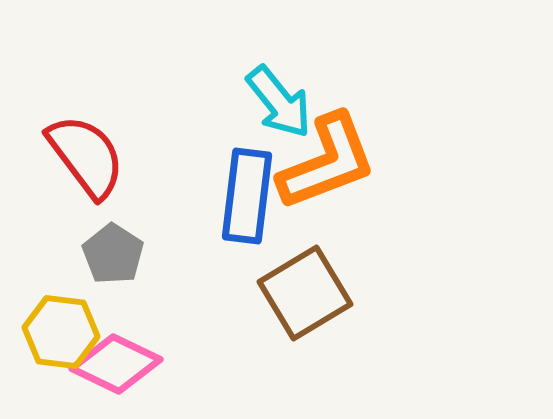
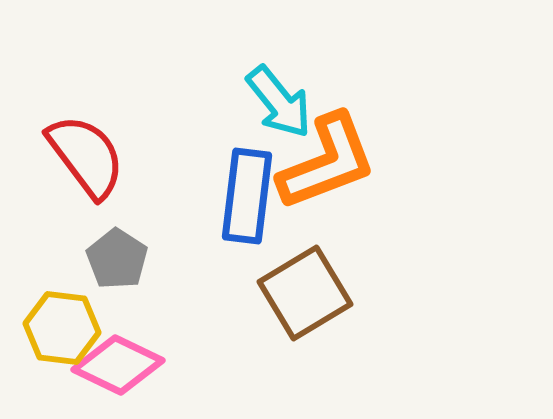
gray pentagon: moved 4 px right, 5 px down
yellow hexagon: moved 1 px right, 4 px up
pink diamond: moved 2 px right, 1 px down
